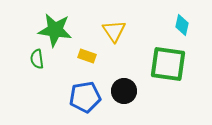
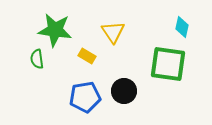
cyan diamond: moved 2 px down
yellow triangle: moved 1 px left, 1 px down
yellow rectangle: rotated 12 degrees clockwise
